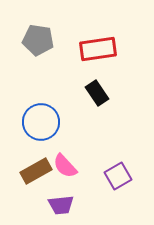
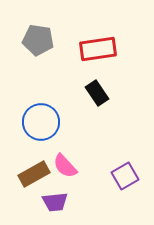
brown rectangle: moved 2 px left, 3 px down
purple square: moved 7 px right
purple trapezoid: moved 6 px left, 3 px up
